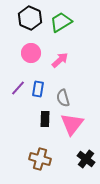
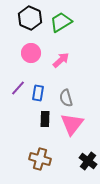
pink arrow: moved 1 px right
blue rectangle: moved 4 px down
gray semicircle: moved 3 px right
black cross: moved 2 px right, 2 px down
